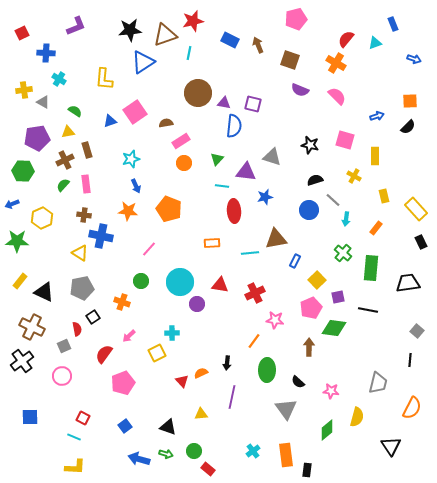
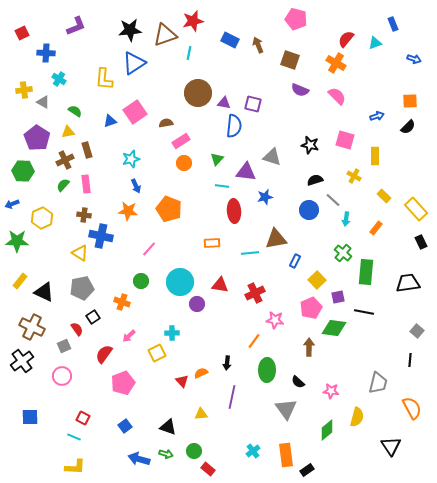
pink pentagon at (296, 19): rotated 30 degrees clockwise
blue triangle at (143, 62): moved 9 px left, 1 px down
purple pentagon at (37, 138): rotated 30 degrees counterclockwise
yellow rectangle at (384, 196): rotated 32 degrees counterclockwise
green rectangle at (371, 268): moved 5 px left, 4 px down
black line at (368, 310): moved 4 px left, 2 px down
red semicircle at (77, 329): rotated 24 degrees counterclockwise
orange semicircle at (412, 408): rotated 55 degrees counterclockwise
black rectangle at (307, 470): rotated 48 degrees clockwise
